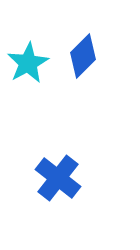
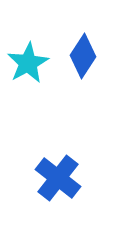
blue diamond: rotated 12 degrees counterclockwise
